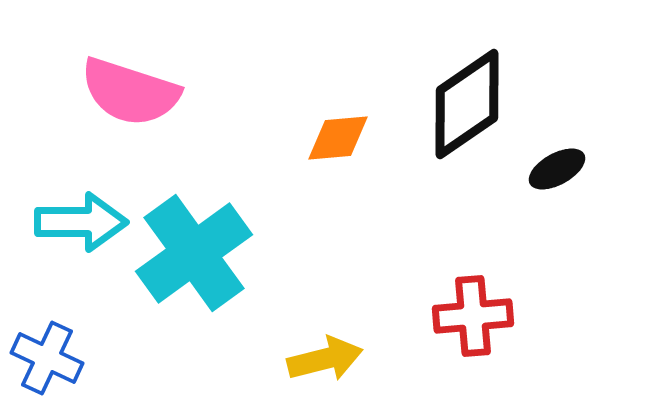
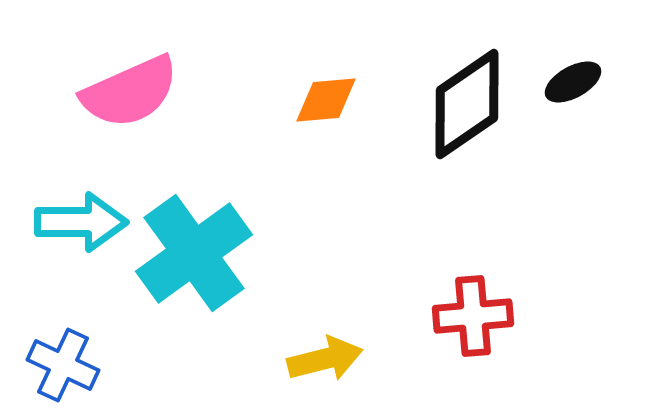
pink semicircle: rotated 42 degrees counterclockwise
orange diamond: moved 12 px left, 38 px up
black ellipse: moved 16 px right, 87 px up
blue cross: moved 16 px right, 7 px down
